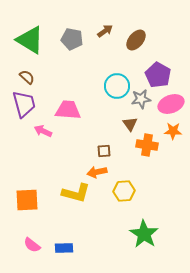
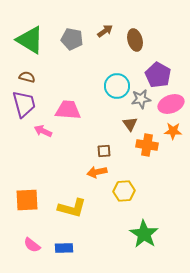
brown ellipse: moved 1 px left; rotated 55 degrees counterclockwise
brown semicircle: rotated 28 degrees counterclockwise
yellow L-shape: moved 4 px left, 15 px down
